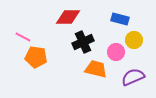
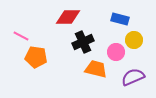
pink line: moved 2 px left, 1 px up
